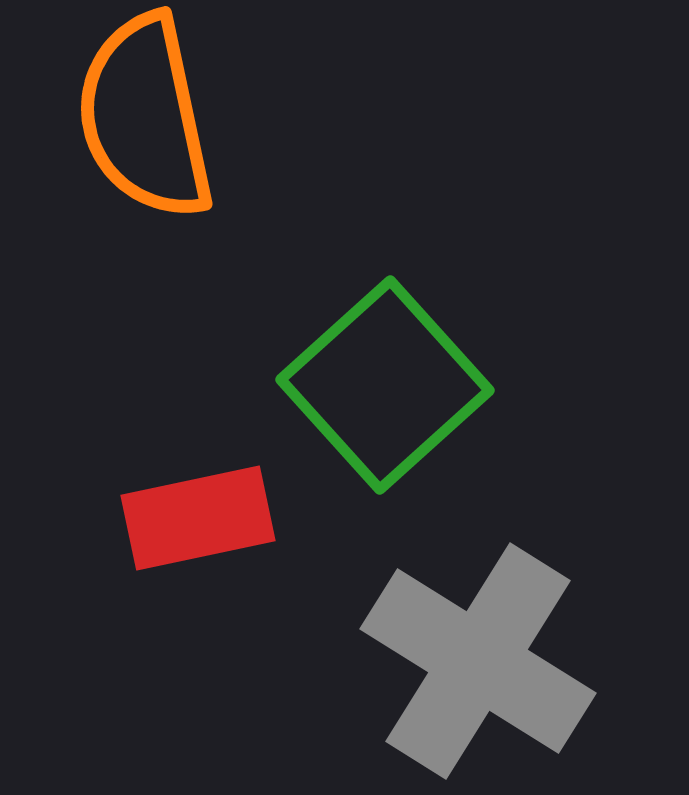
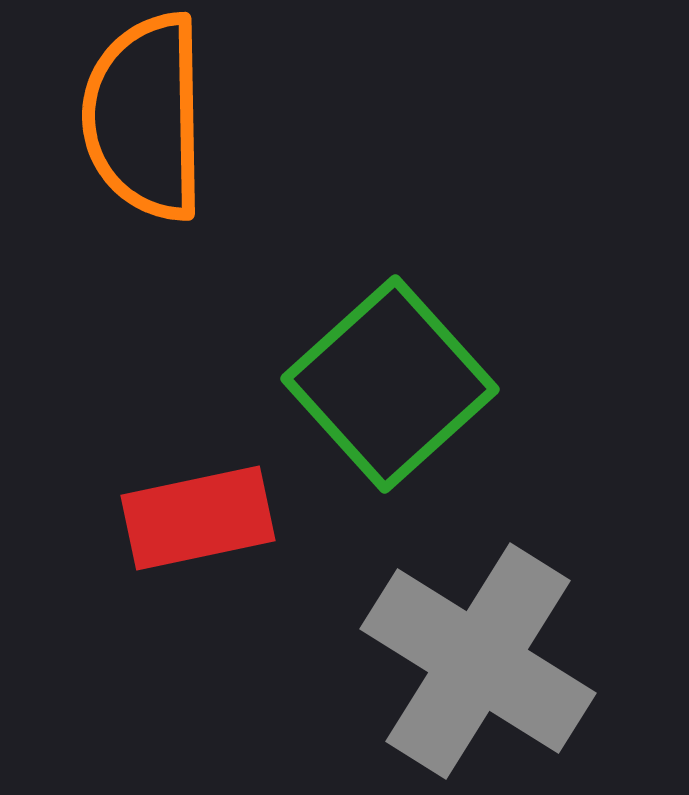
orange semicircle: rotated 11 degrees clockwise
green square: moved 5 px right, 1 px up
